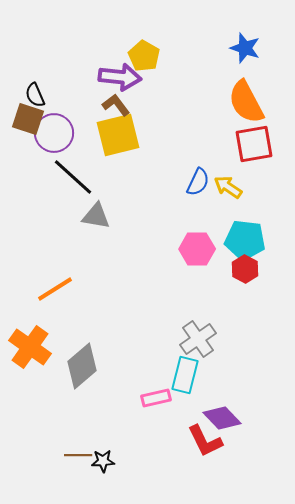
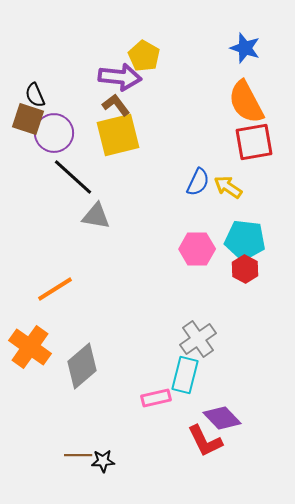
red square: moved 2 px up
